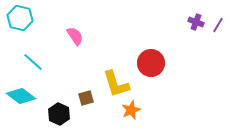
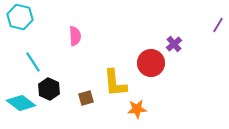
cyan hexagon: moved 1 px up
purple cross: moved 22 px left, 22 px down; rotated 28 degrees clockwise
pink semicircle: rotated 30 degrees clockwise
cyan line: rotated 15 degrees clockwise
yellow L-shape: moved 1 px left, 1 px up; rotated 12 degrees clockwise
cyan diamond: moved 7 px down
orange star: moved 6 px right, 1 px up; rotated 18 degrees clockwise
black hexagon: moved 10 px left, 25 px up
